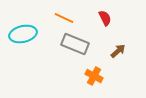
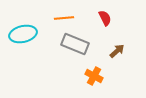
orange line: rotated 30 degrees counterclockwise
brown arrow: moved 1 px left
